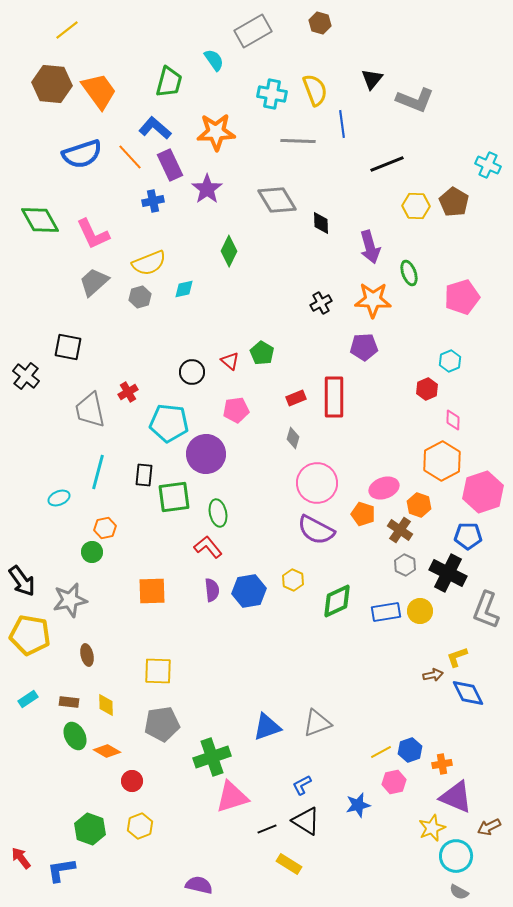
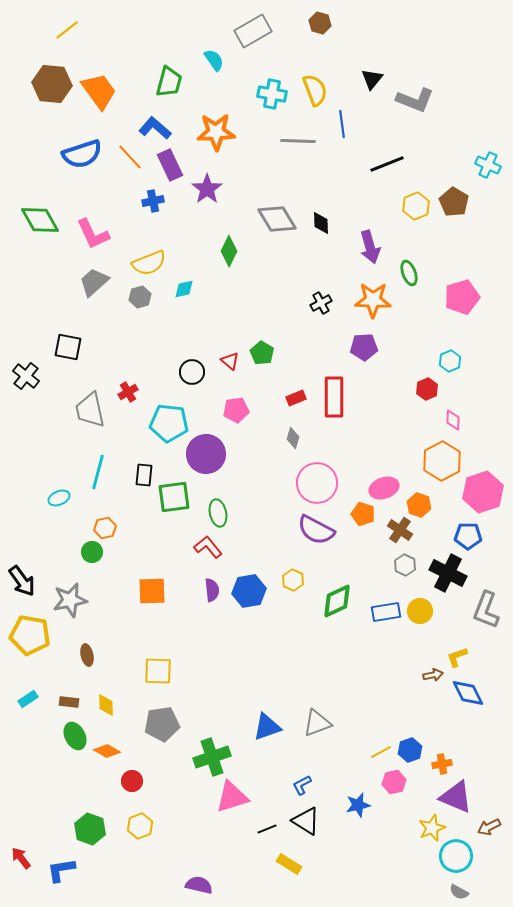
gray diamond at (277, 200): moved 19 px down
yellow hexagon at (416, 206): rotated 24 degrees counterclockwise
